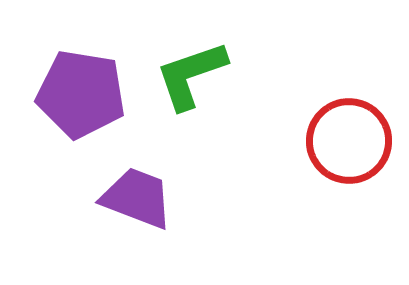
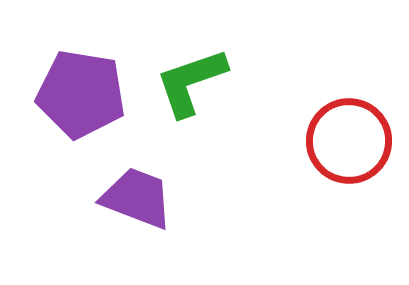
green L-shape: moved 7 px down
